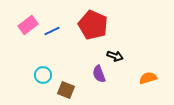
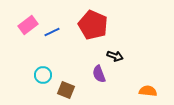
blue line: moved 1 px down
orange semicircle: moved 13 px down; rotated 24 degrees clockwise
